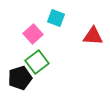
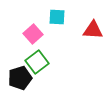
cyan square: moved 1 px right, 1 px up; rotated 18 degrees counterclockwise
red triangle: moved 6 px up
